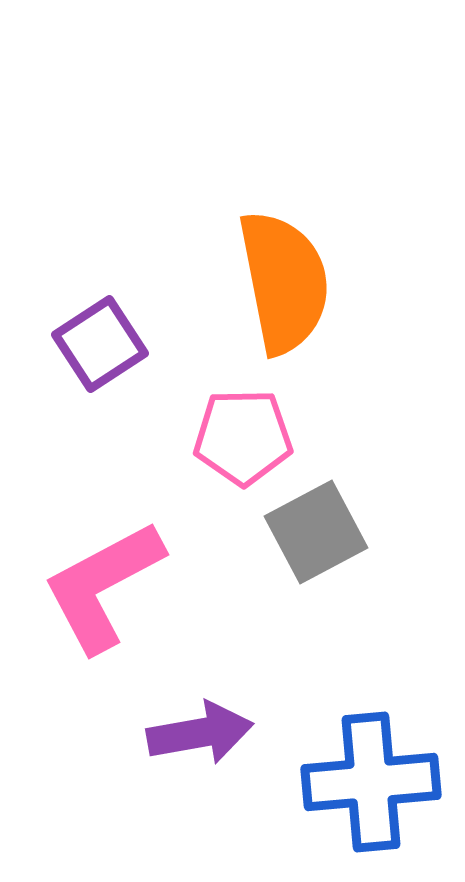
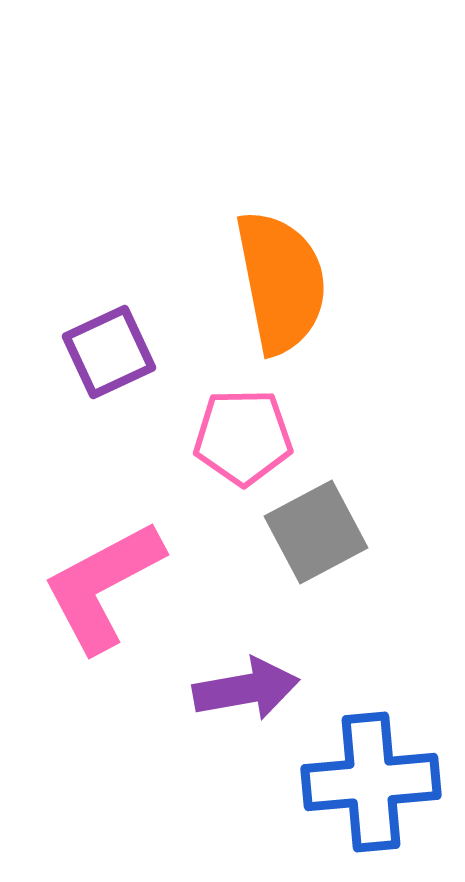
orange semicircle: moved 3 px left
purple square: moved 9 px right, 8 px down; rotated 8 degrees clockwise
purple arrow: moved 46 px right, 44 px up
